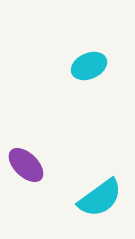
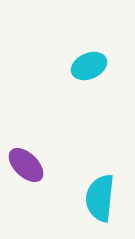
cyan semicircle: rotated 132 degrees clockwise
